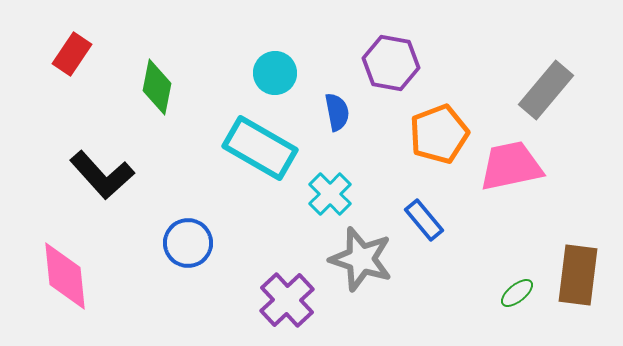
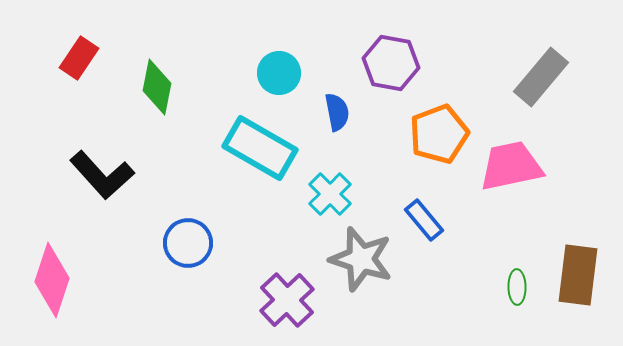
red rectangle: moved 7 px right, 4 px down
cyan circle: moved 4 px right
gray rectangle: moved 5 px left, 13 px up
pink diamond: moved 13 px left, 4 px down; rotated 24 degrees clockwise
green ellipse: moved 6 px up; rotated 52 degrees counterclockwise
